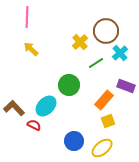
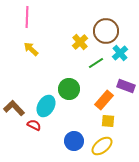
green circle: moved 4 px down
cyan ellipse: rotated 15 degrees counterclockwise
yellow square: rotated 24 degrees clockwise
yellow ellipse: moved 2 px up
